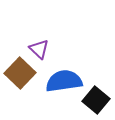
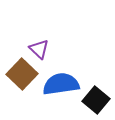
brown square: moved 2 px right, 1 px down
blue semicircle: moved 3 px left, 3 px down
